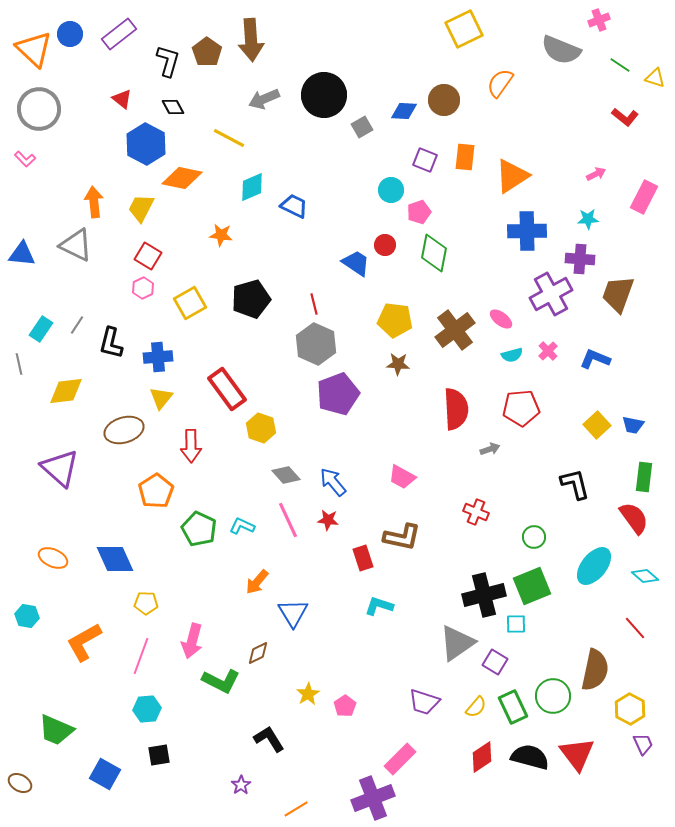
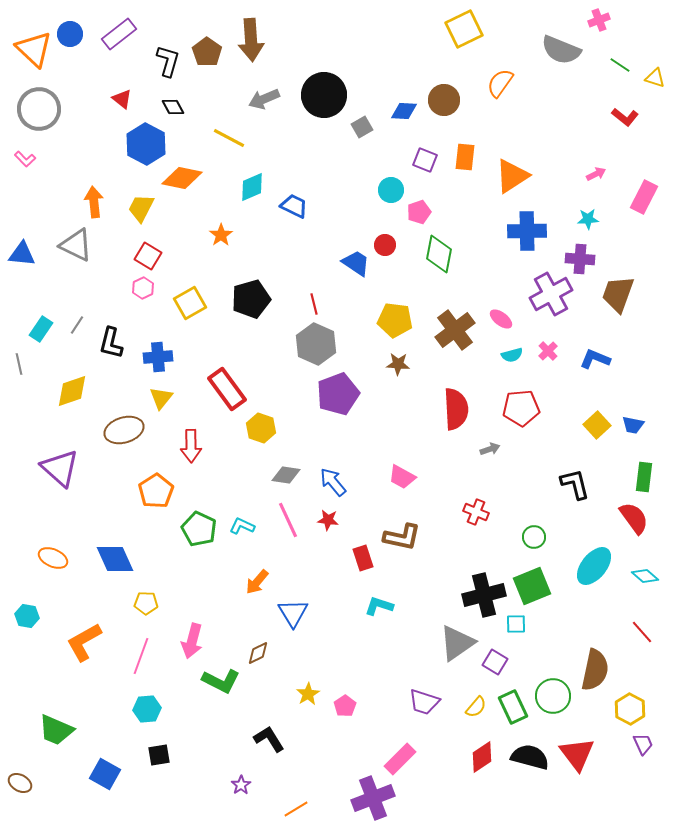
orange star at (221, 235): rotated 30 degrees clockwise
green diamond at (434, 253): moved 5 px right, 1 px down
yellow diamond at (66, 391): moved 6 px right; rotated 12 degrees counterclockwise
gray diamond at (286, 475): rotated 40 degrees counterclockwise
red line at (635, 628): moved 7 px right, 4 px down
